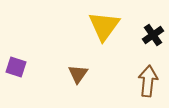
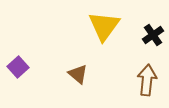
purple square: moved 2 px right; rotated 30 degrees clockwise
brown triangle: rotated 25 degrees counterclockwise
brown arrow: moved 1 px left, 1 px up
